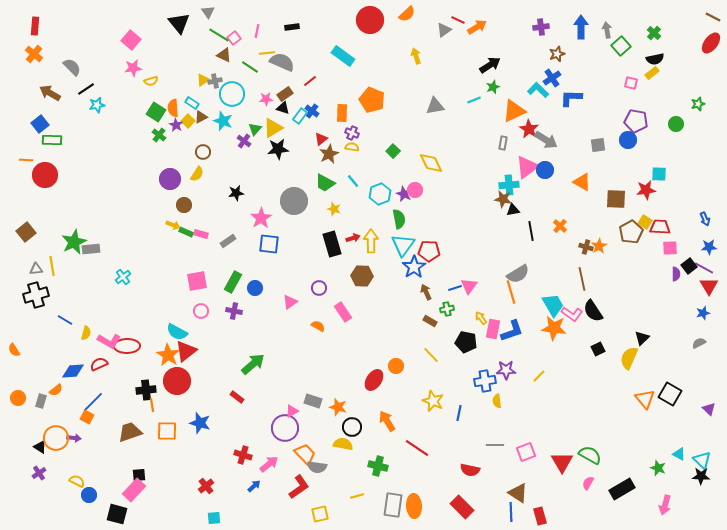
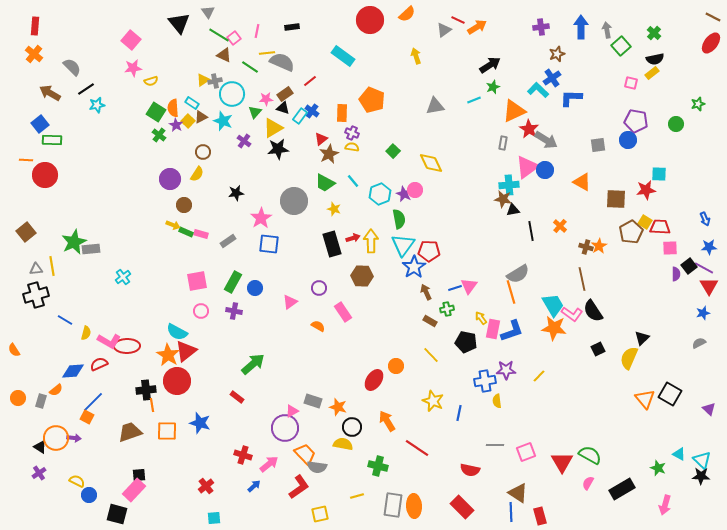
green triangle at (255, 129): moved 17 px up
